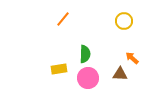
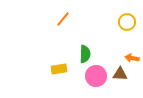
yellow circle: moved 3 px right, 1 px down
orange arrow: rotated 32 degrees counterclockwise
pink circle: moved 8 px right, 2 px up
